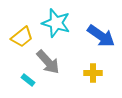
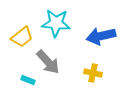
cyan star: rotated 12 degrees counterclockwise
blue arrow: rotated 132 degrees clockwise
yellow cross: rotated 12 degrees clockwise
cyan rectangle: rotated 16 degrees counterclockwise
